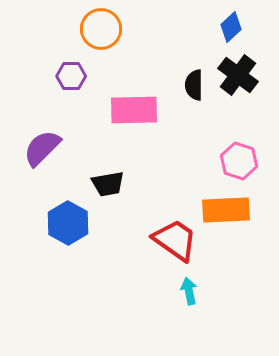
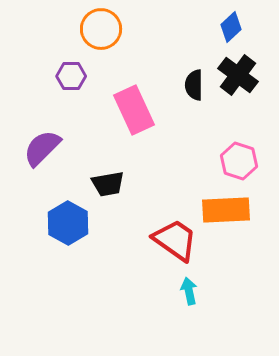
pink rectangle: rotated 66 degrees clockwise
